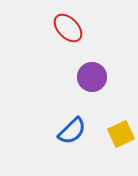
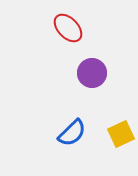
purple circle: moved 4 px up
blue semicircle: moved 2 px down
